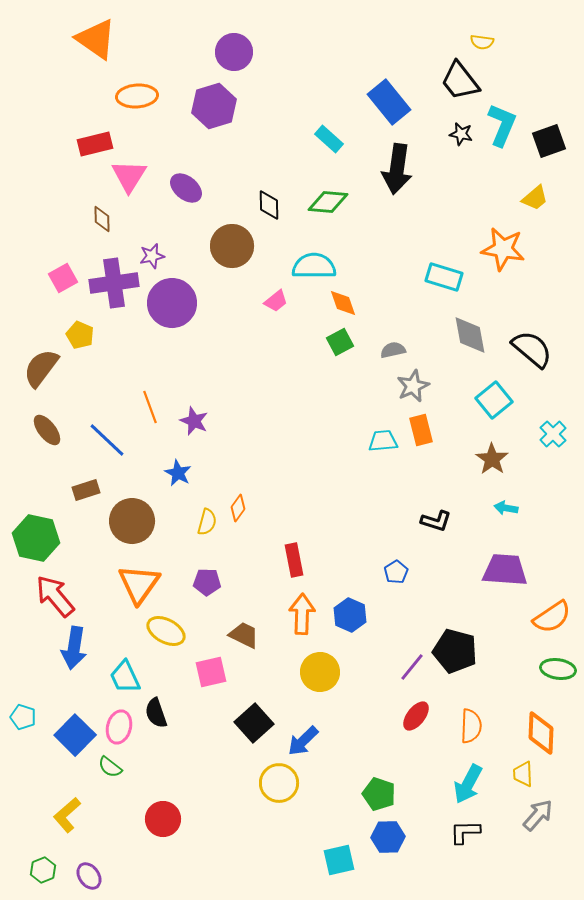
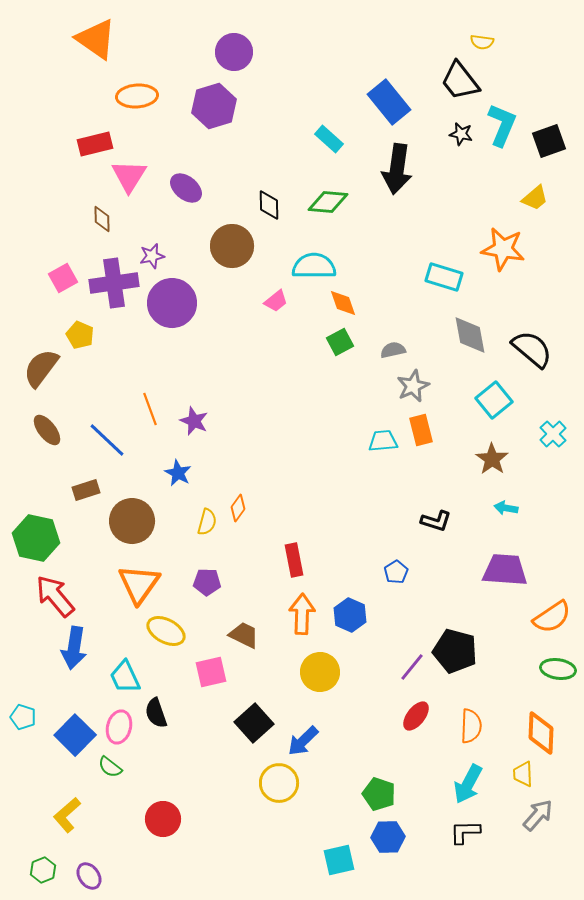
orange line at (150, 407): moved 2 px down
